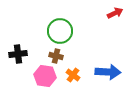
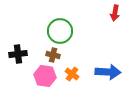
red arrow: rotated 126 degrees clockwise
brown cross: moved 3 px left, 1 px up
orange cross: moved 1 px left, 1 px up
